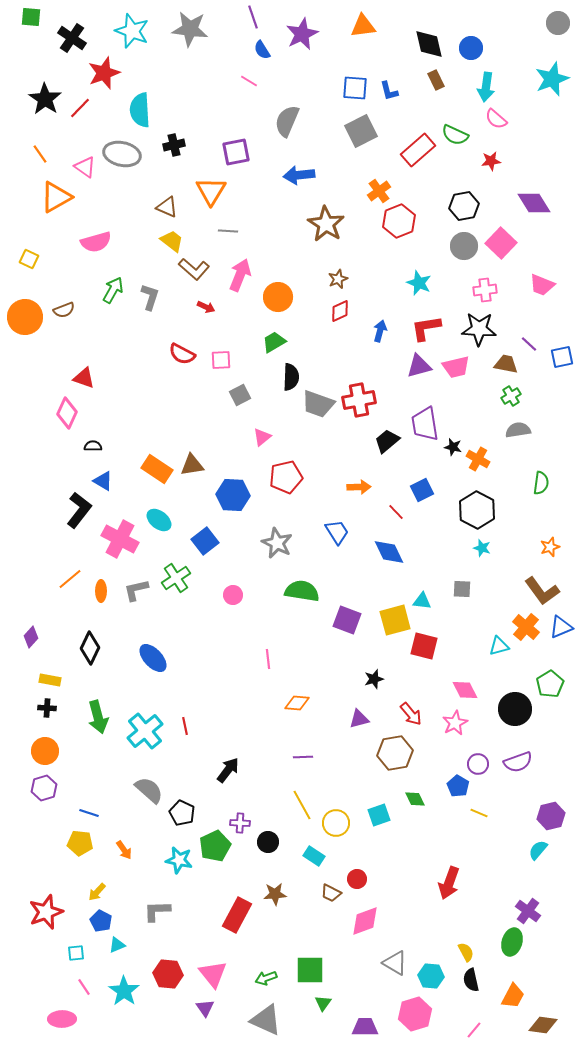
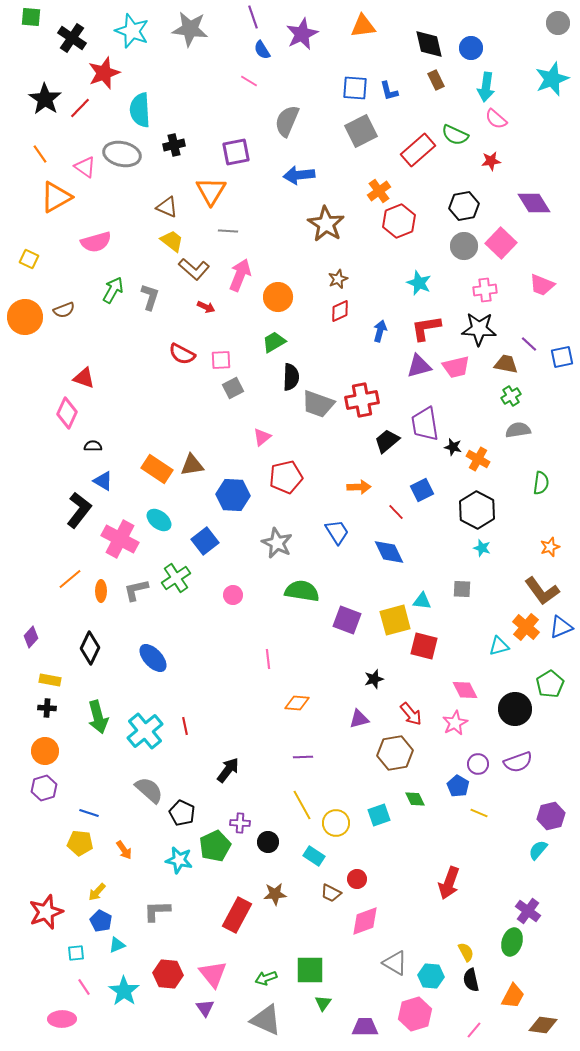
gray square at (240, 395): moved 7 px left, 7 px up
red cross at (359, 400): moved 3 px right
